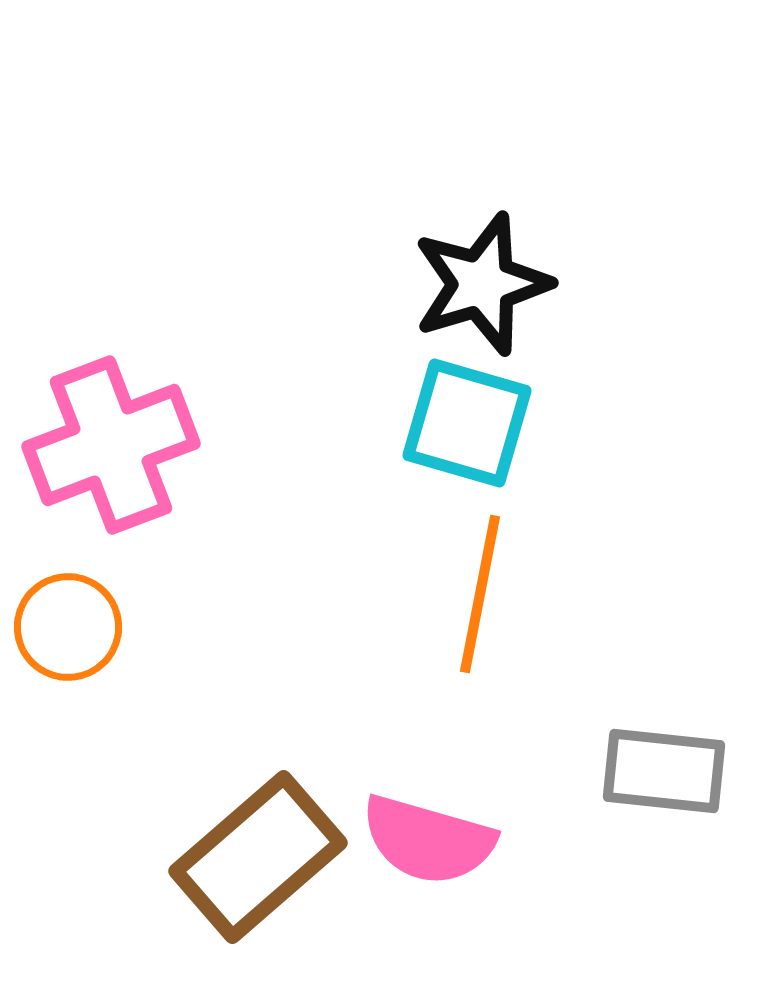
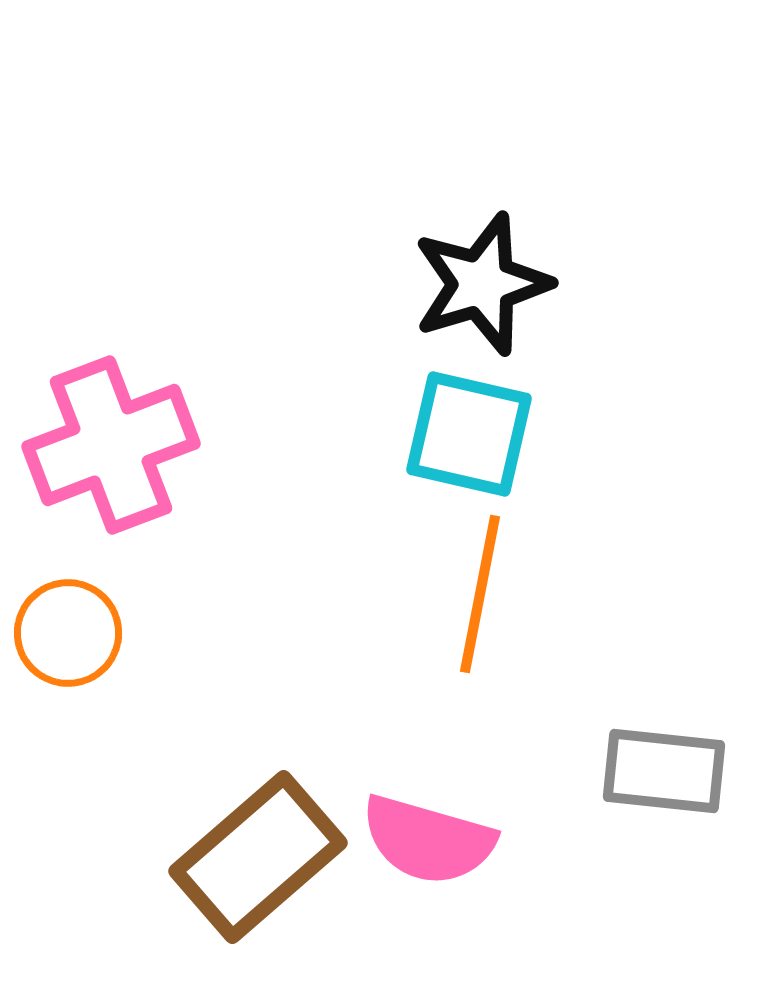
cyan square: moved 2 px right, 11 px down; rotated 3 degrees counterclockwise
orange circle: moved 6 px down
